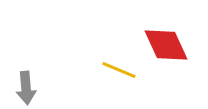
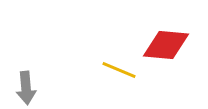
red diamond: rotated 60 degrees counterclockwise
